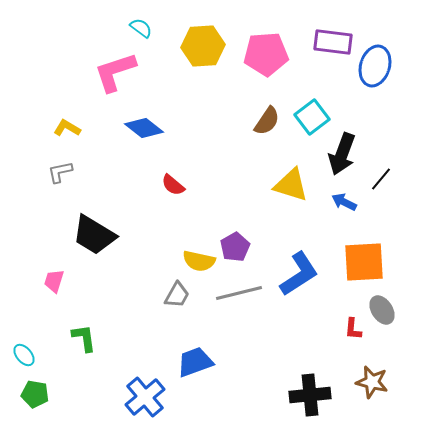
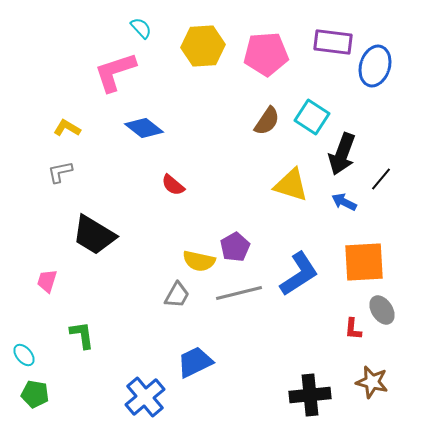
cyan semicircle: rotated 10 degrees clockwise
cyan square: rotated 20 degrees counterclockwise
pink trapezoid: moved 7 px left
green L-shape: moved 2 px left, 3 px up
blue trapezoid: rotated 6 degrees counterclockwise
